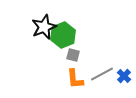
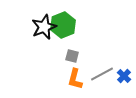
green hexagon: moved 10 px up
gray square: moved 1 px left, 1 px down
orange L-shape: rotated 20 degrees clockwise
